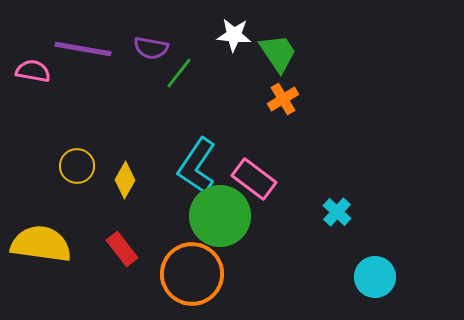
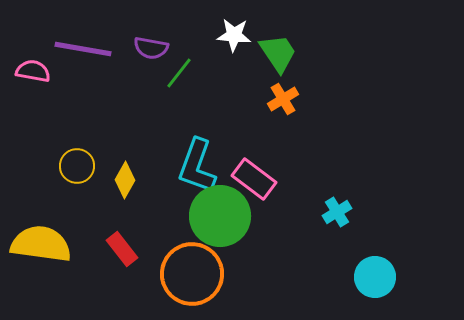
cyan L-shape: rotated 14 degrees counterclockwise
cyan cross: rotated 16 degrees clockwise
